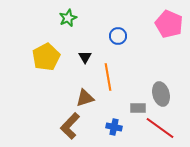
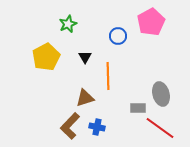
green star: moved 6 px down
pink pentagon: moved 18 px left, 2 px up; rotated 20 degrees clockwise
orange line: moved 1 px up; rotated 8 degrees clockwise
blue cross: moved 17 px left
